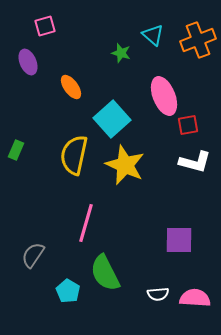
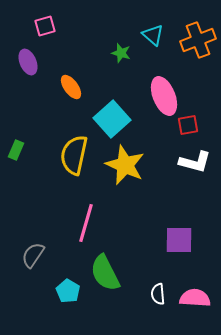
white semicircle: rotated 90 degrees clockwise
